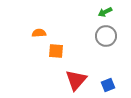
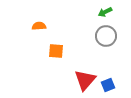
orange semicircle: moved 7 px up
red triangle: moved 9 px right
